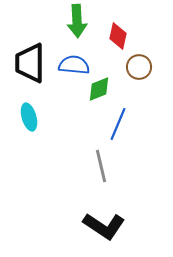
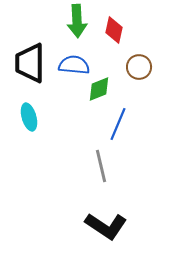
red diamond: moved 4 px left, 6 px up
black L-shape: moved 2 px right
